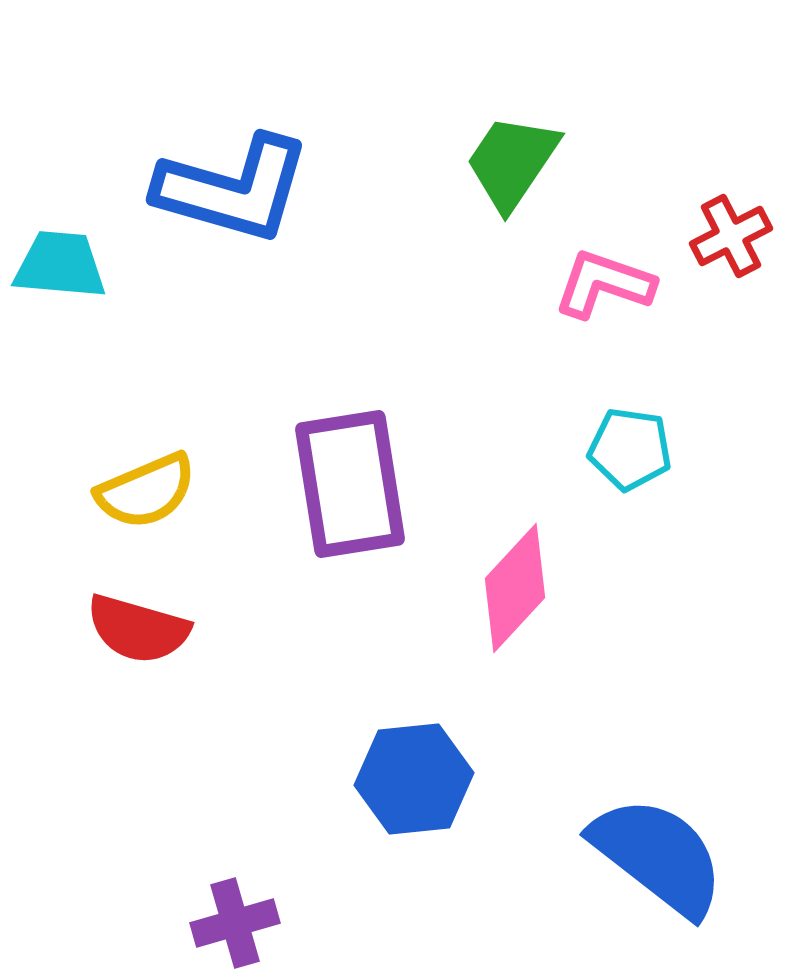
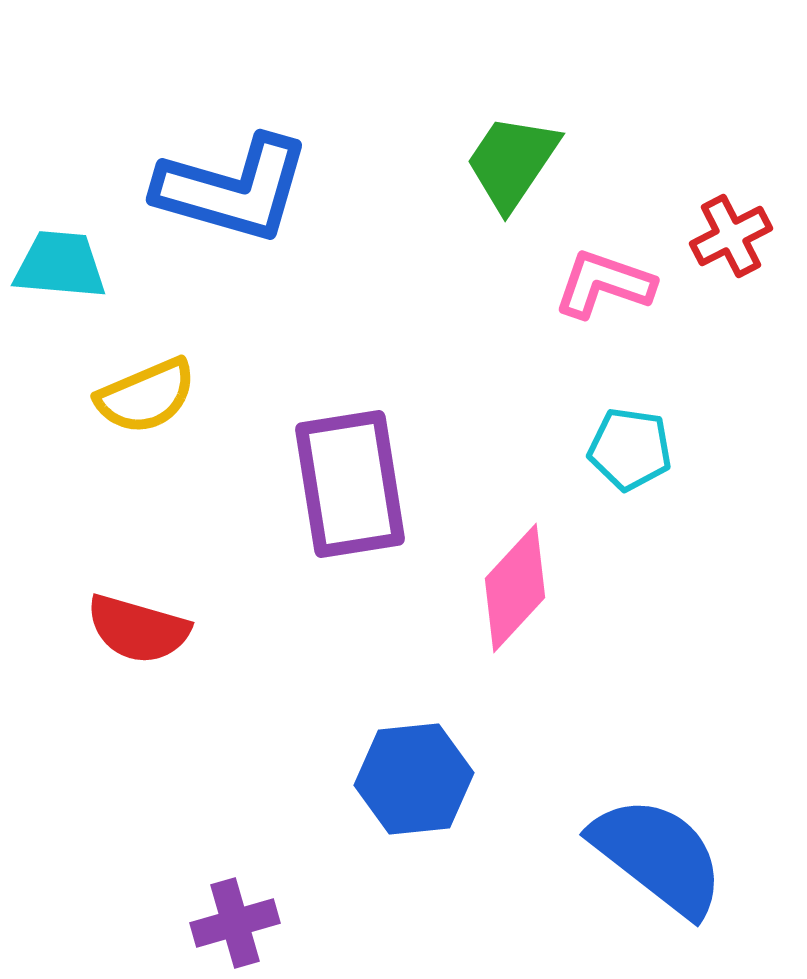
yellow semicircle: moved 95 px up
